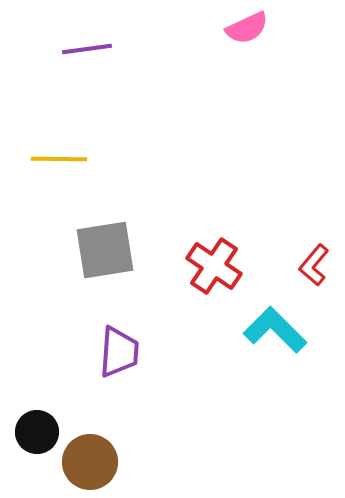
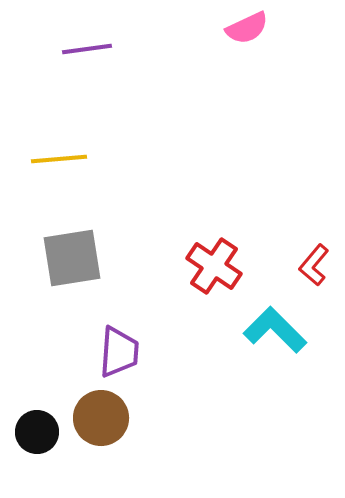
yellow line: rotated 6 degrees counterclockwise
gray square: moved 33 px left, 8 px down
brown circle: moved 11 px right, 44 px up
